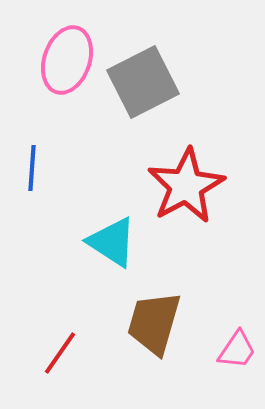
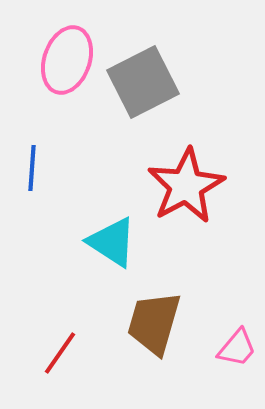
pink trapezoid: moved 2 px up; rotated 6 degrees clockwise
